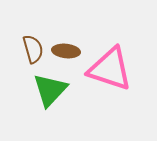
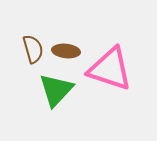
green triangle: moved 6 px right
